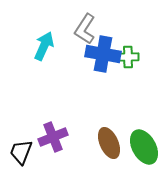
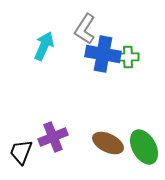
brown ellipse: moved 1 px left; rotated 40 degrees counterclockwise
